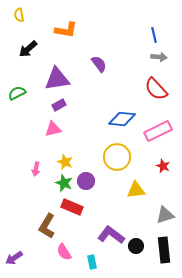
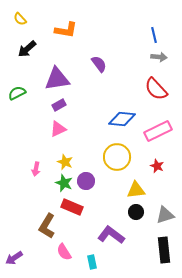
yellow semicircle: moved 1 px right, 4 px down; rotated 32 degrees counterclockwise
black arrow: moved 1 px left
pink triangle: moved 5 px right; rotated 12 degrees counterclockwise
red star: moved 6 px left
black circle: moved 34 px up
